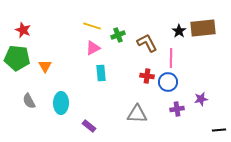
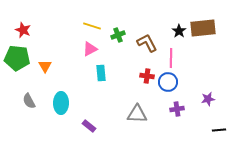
pink triangle: moved 3 px left, 1 px down
purple star: moved 7 px right
